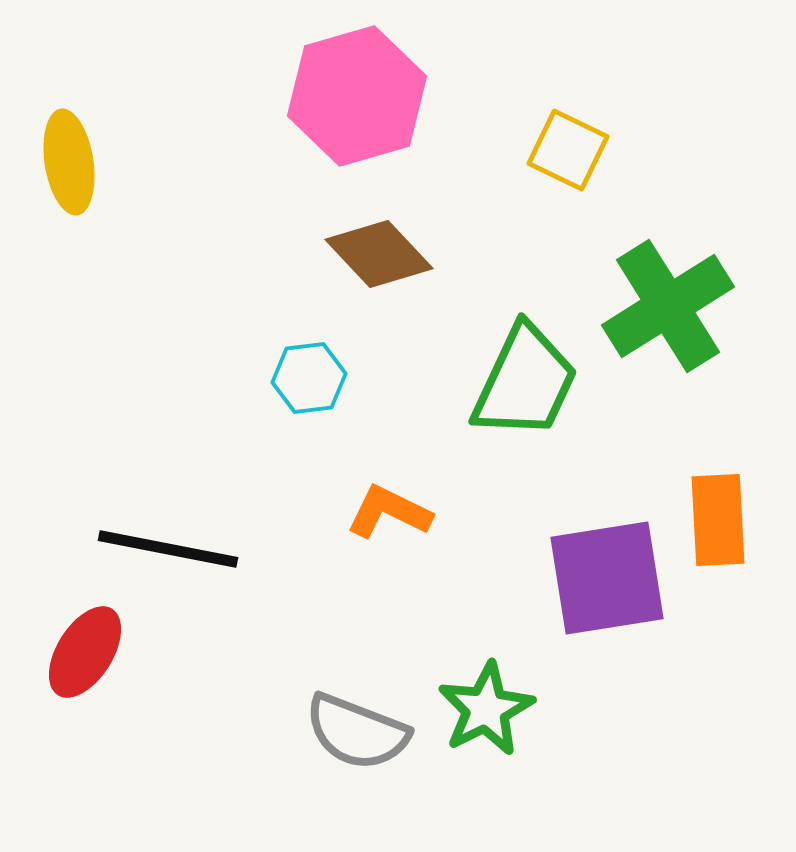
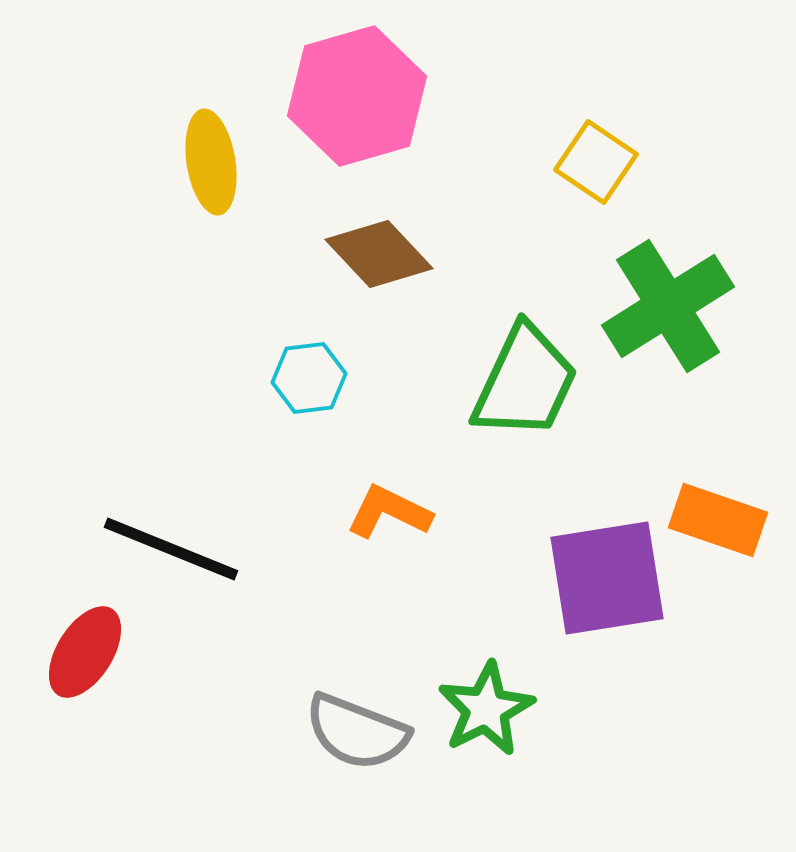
yellow square: moved 28 px right, 12 px down; rotated 8 degrees clockwise
yellow ellipse: moved 142 px right
orange rectangle: rotated 68 degrees counterclockwise
black line: moved 3 px right; rotated 11 degrees clockwise
